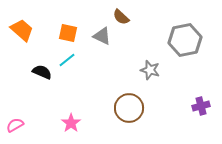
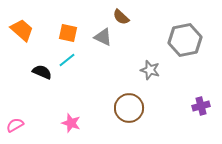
gray triangle: moved 1 px right, 1 px down
pink star: rotated 18 degrees counterclockwise
